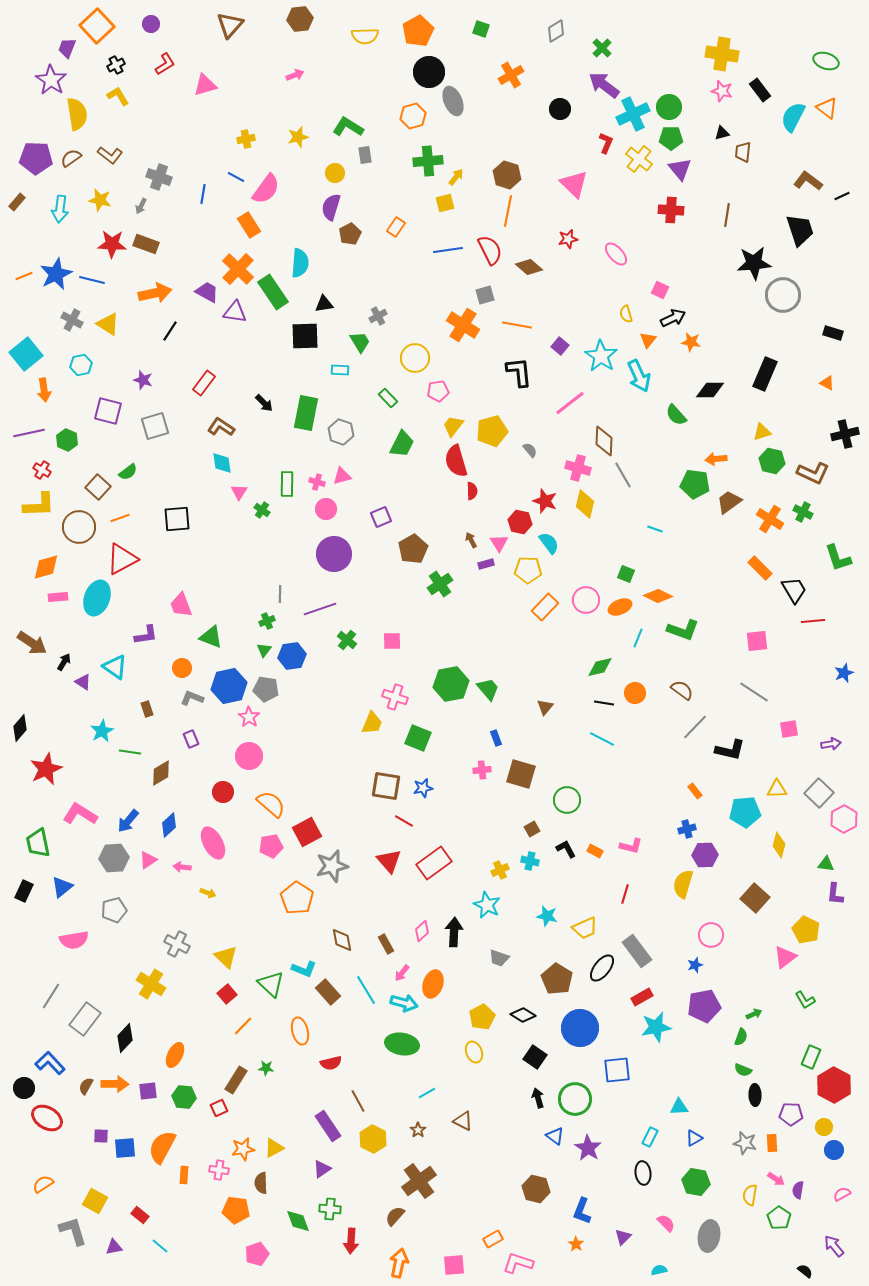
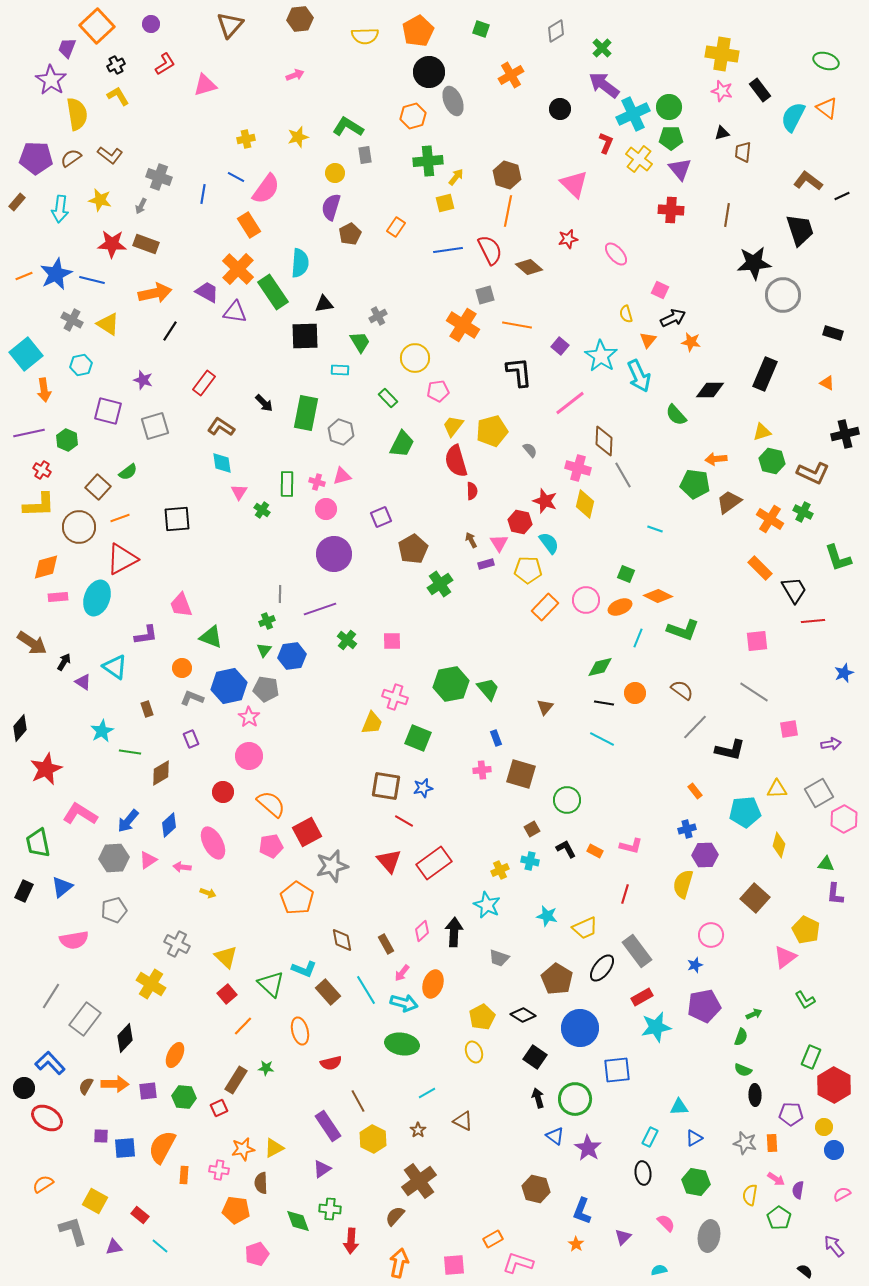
gray square at (819, 793): rotated 16 degrees clockwise
